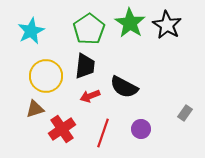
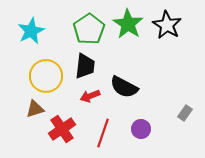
green star: moved 2 px left, 1 px down
